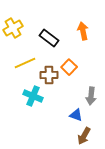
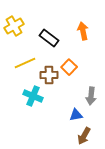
yellow cross: moved 1 px right, 2 px up
blue triangle: rotated 32 degrees counterclockwise
